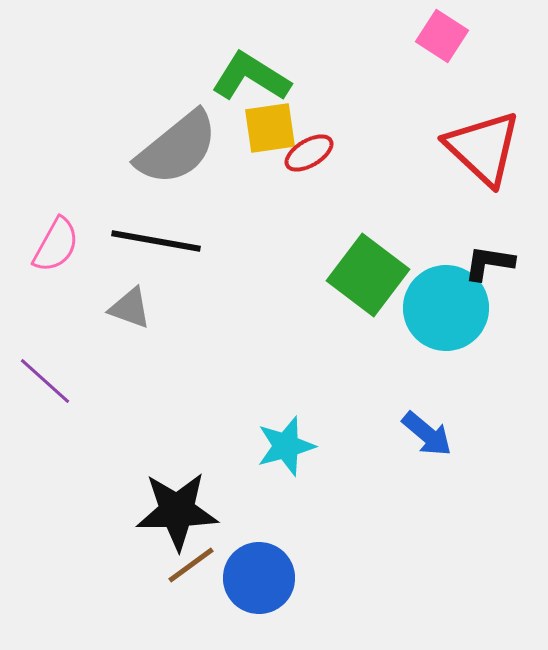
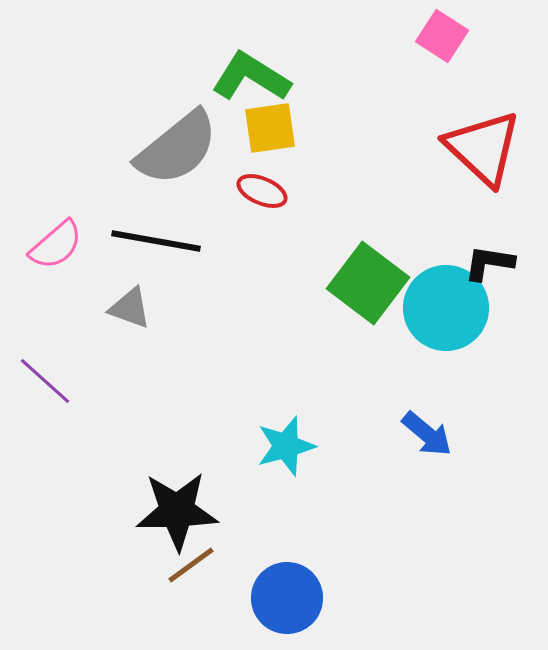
red ellipse: moved 47 px left, 38 px down; rotated 54 degrees clockwise
pink semicircle: rotated 20 degrees clockwise
green square: moved 8 px down
blue circle: moved 28 px right, 20 px down
